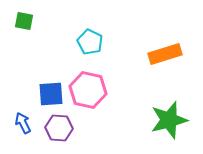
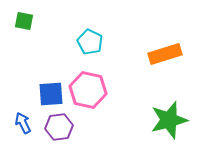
purple hexagon: moved 1 px up; rotated 12 degrees counterclockwise
